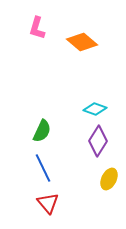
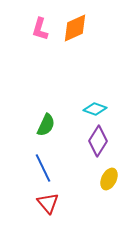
pink L-shape: moved 3 px right, 1 px down
orange diamond: moved 7 px left, 14 px up; rotated 64 degrees counterclockwise
green semicircle: moved 4 px right, 6 px up
